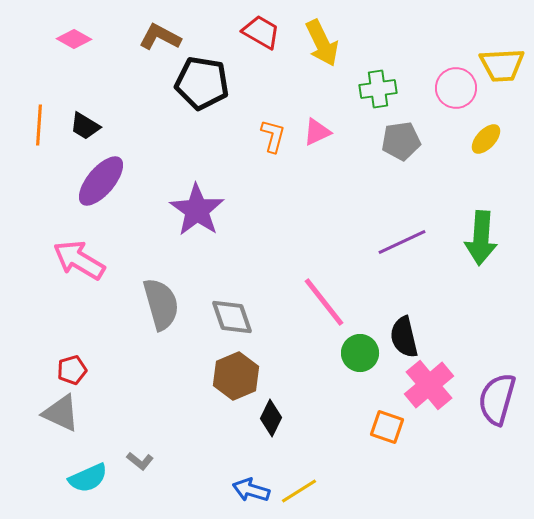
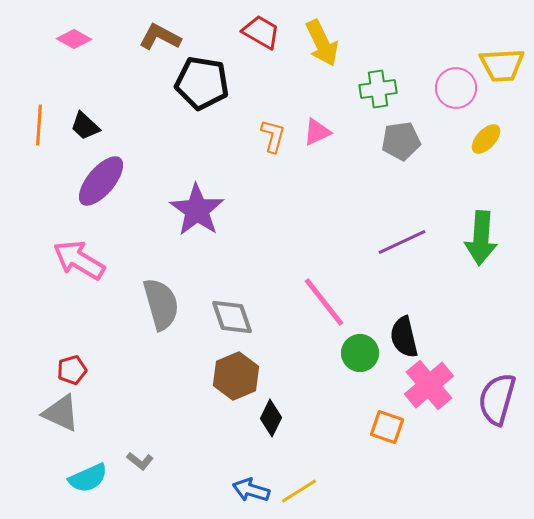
black trapezoid: rotated 12 degrees clockwise
